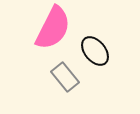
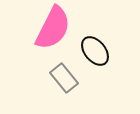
gray rectangle: moved 1 px left, 1 px down
